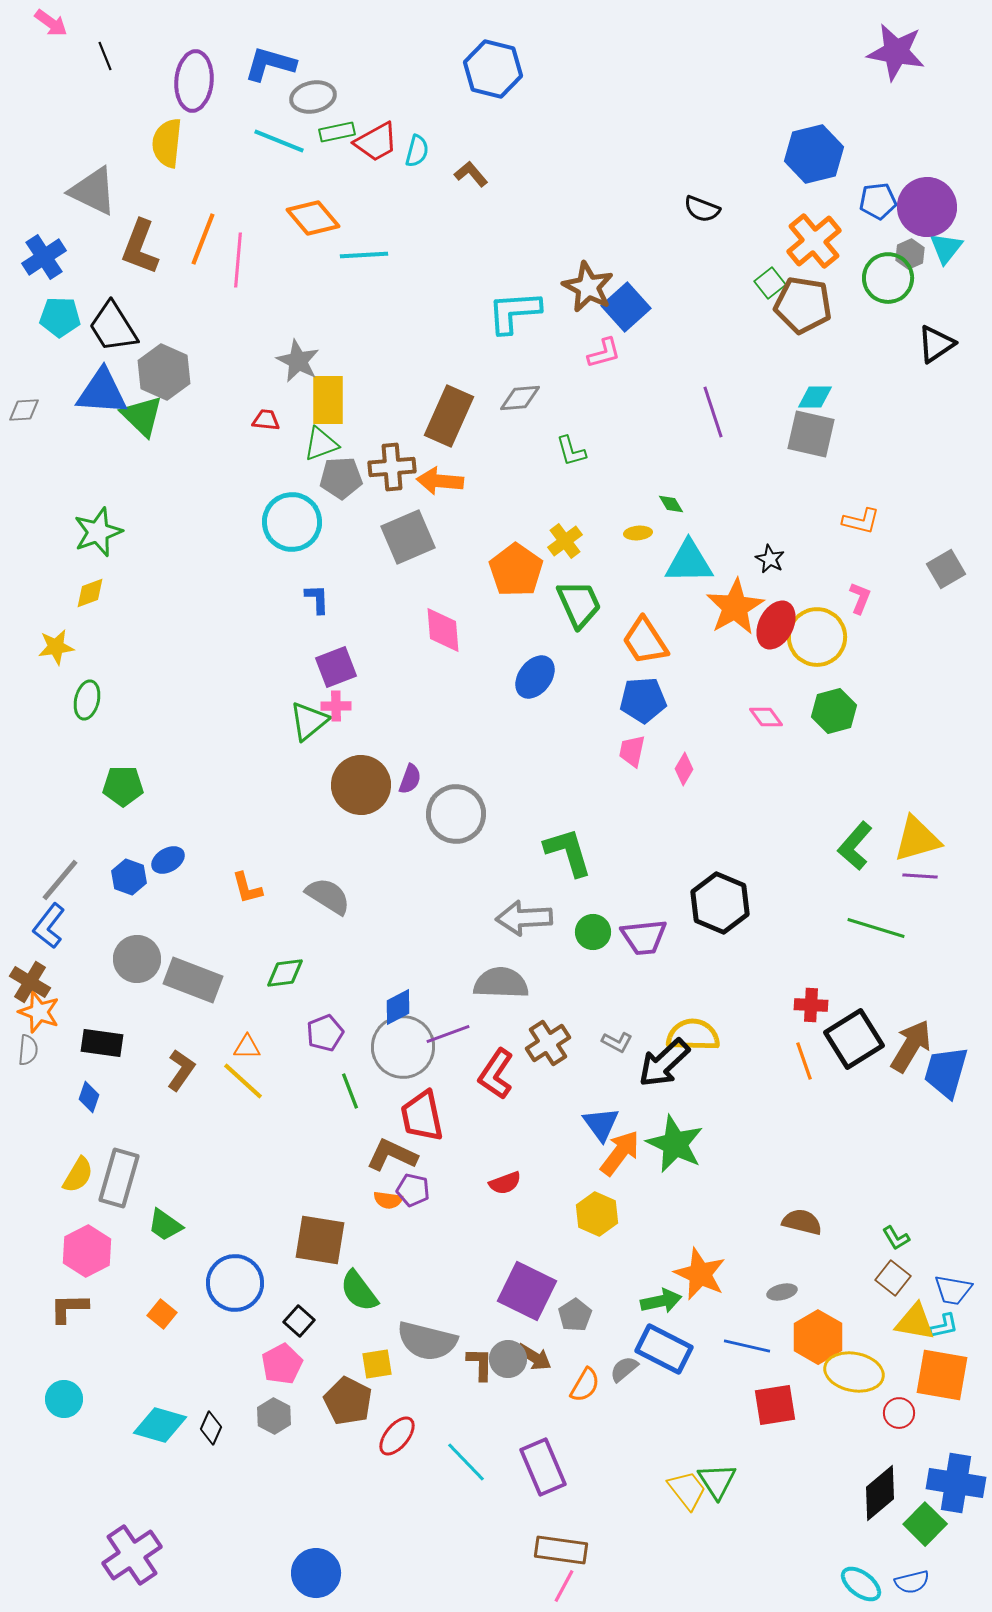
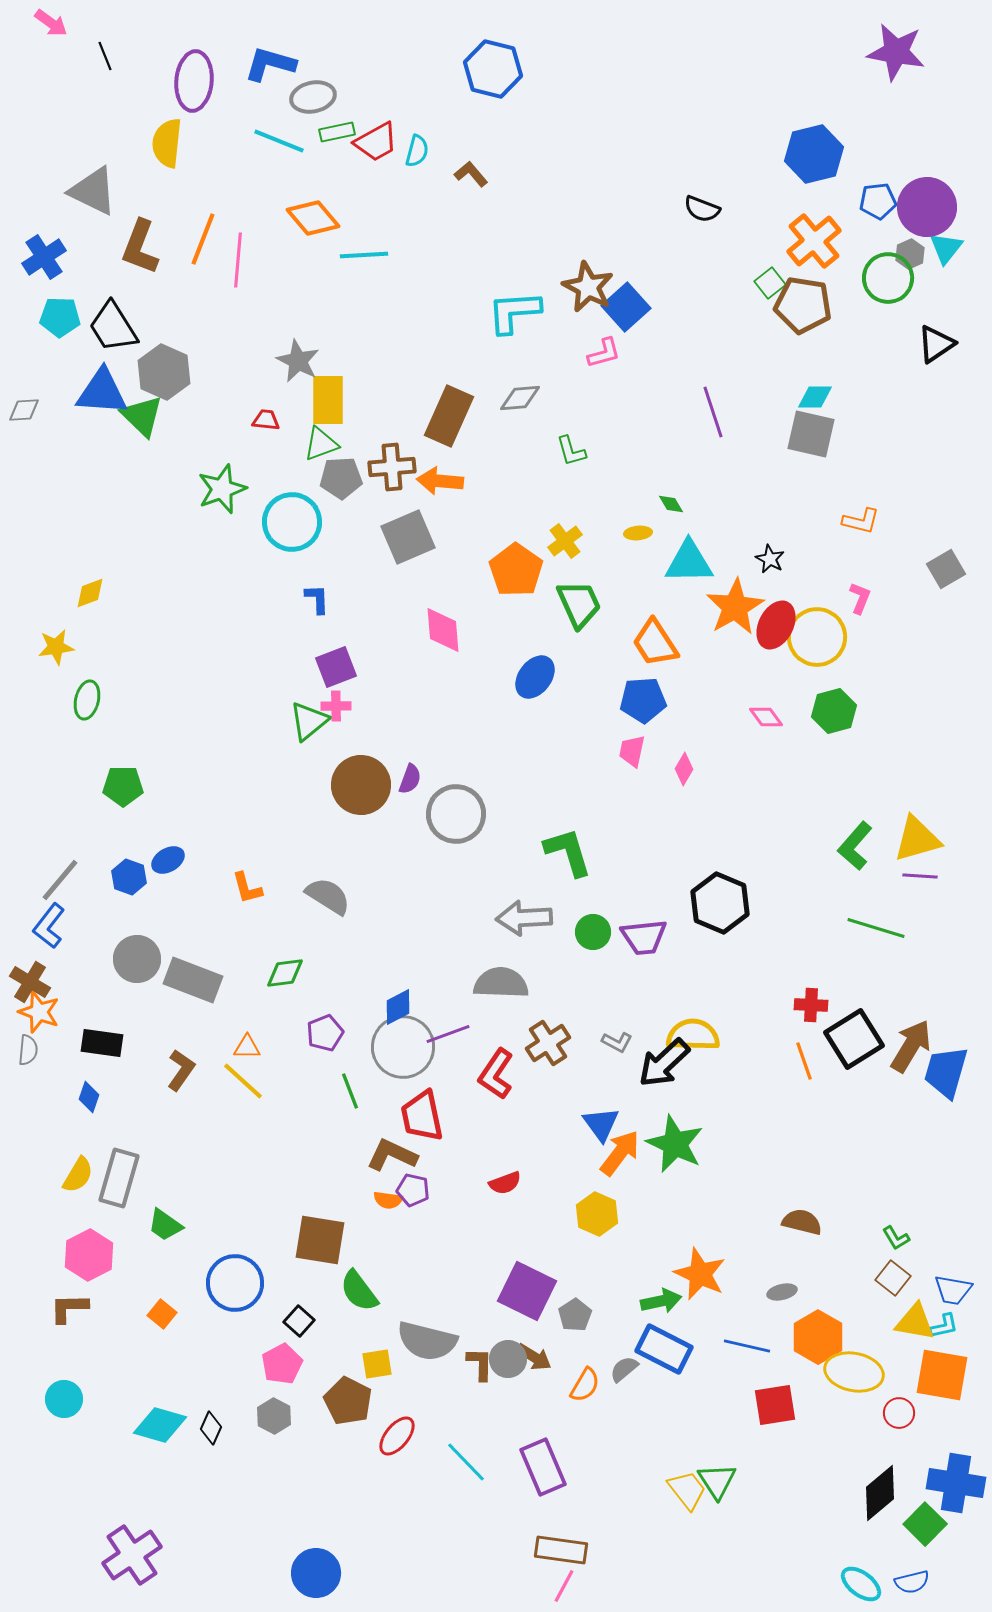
green star at (98, 532): moved 124 px right, 43 px up
orange trapezoid at (645, 641): moved 10 px right, 2 px down
pink hexagon at (87, 1251): moved 2 px right, 4 px down
